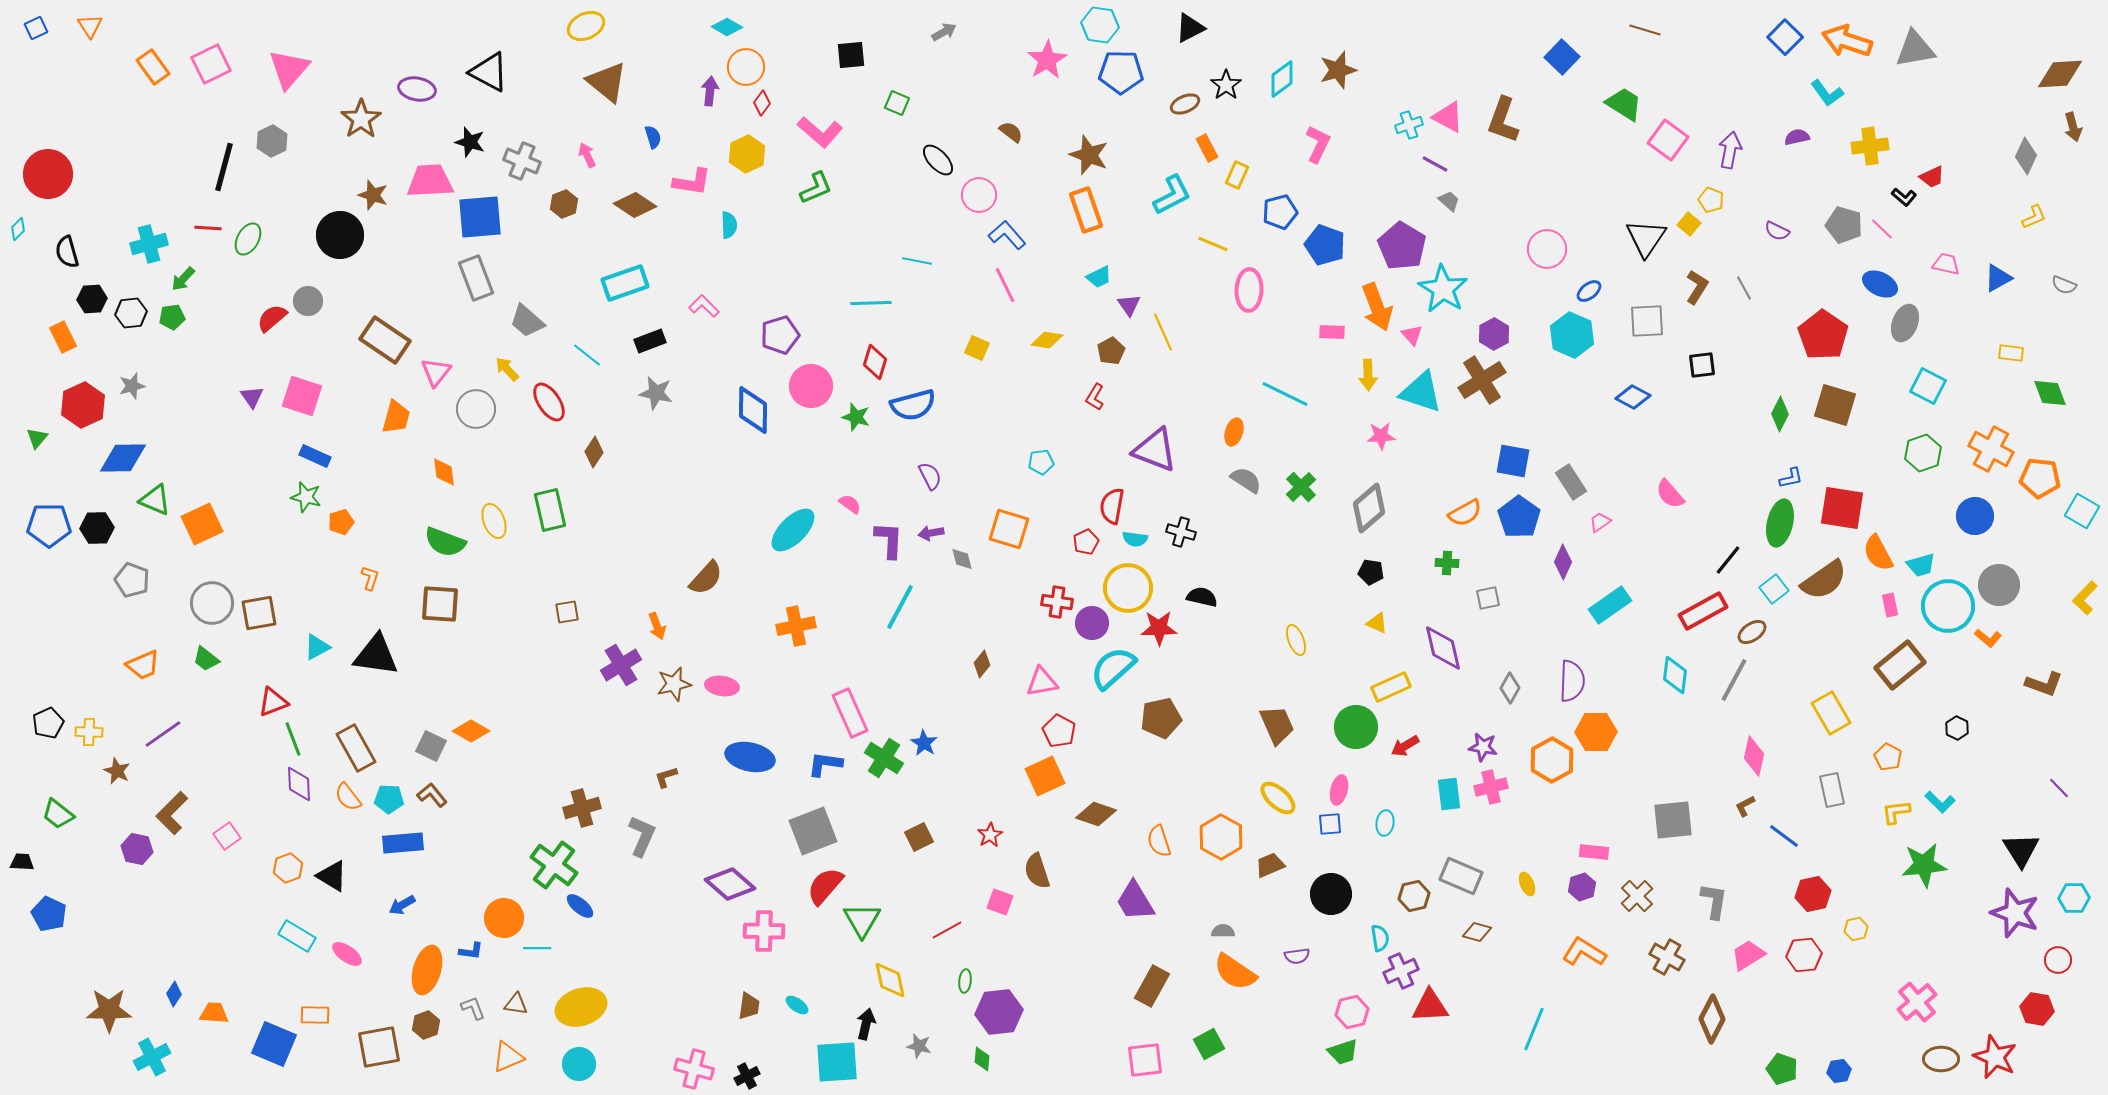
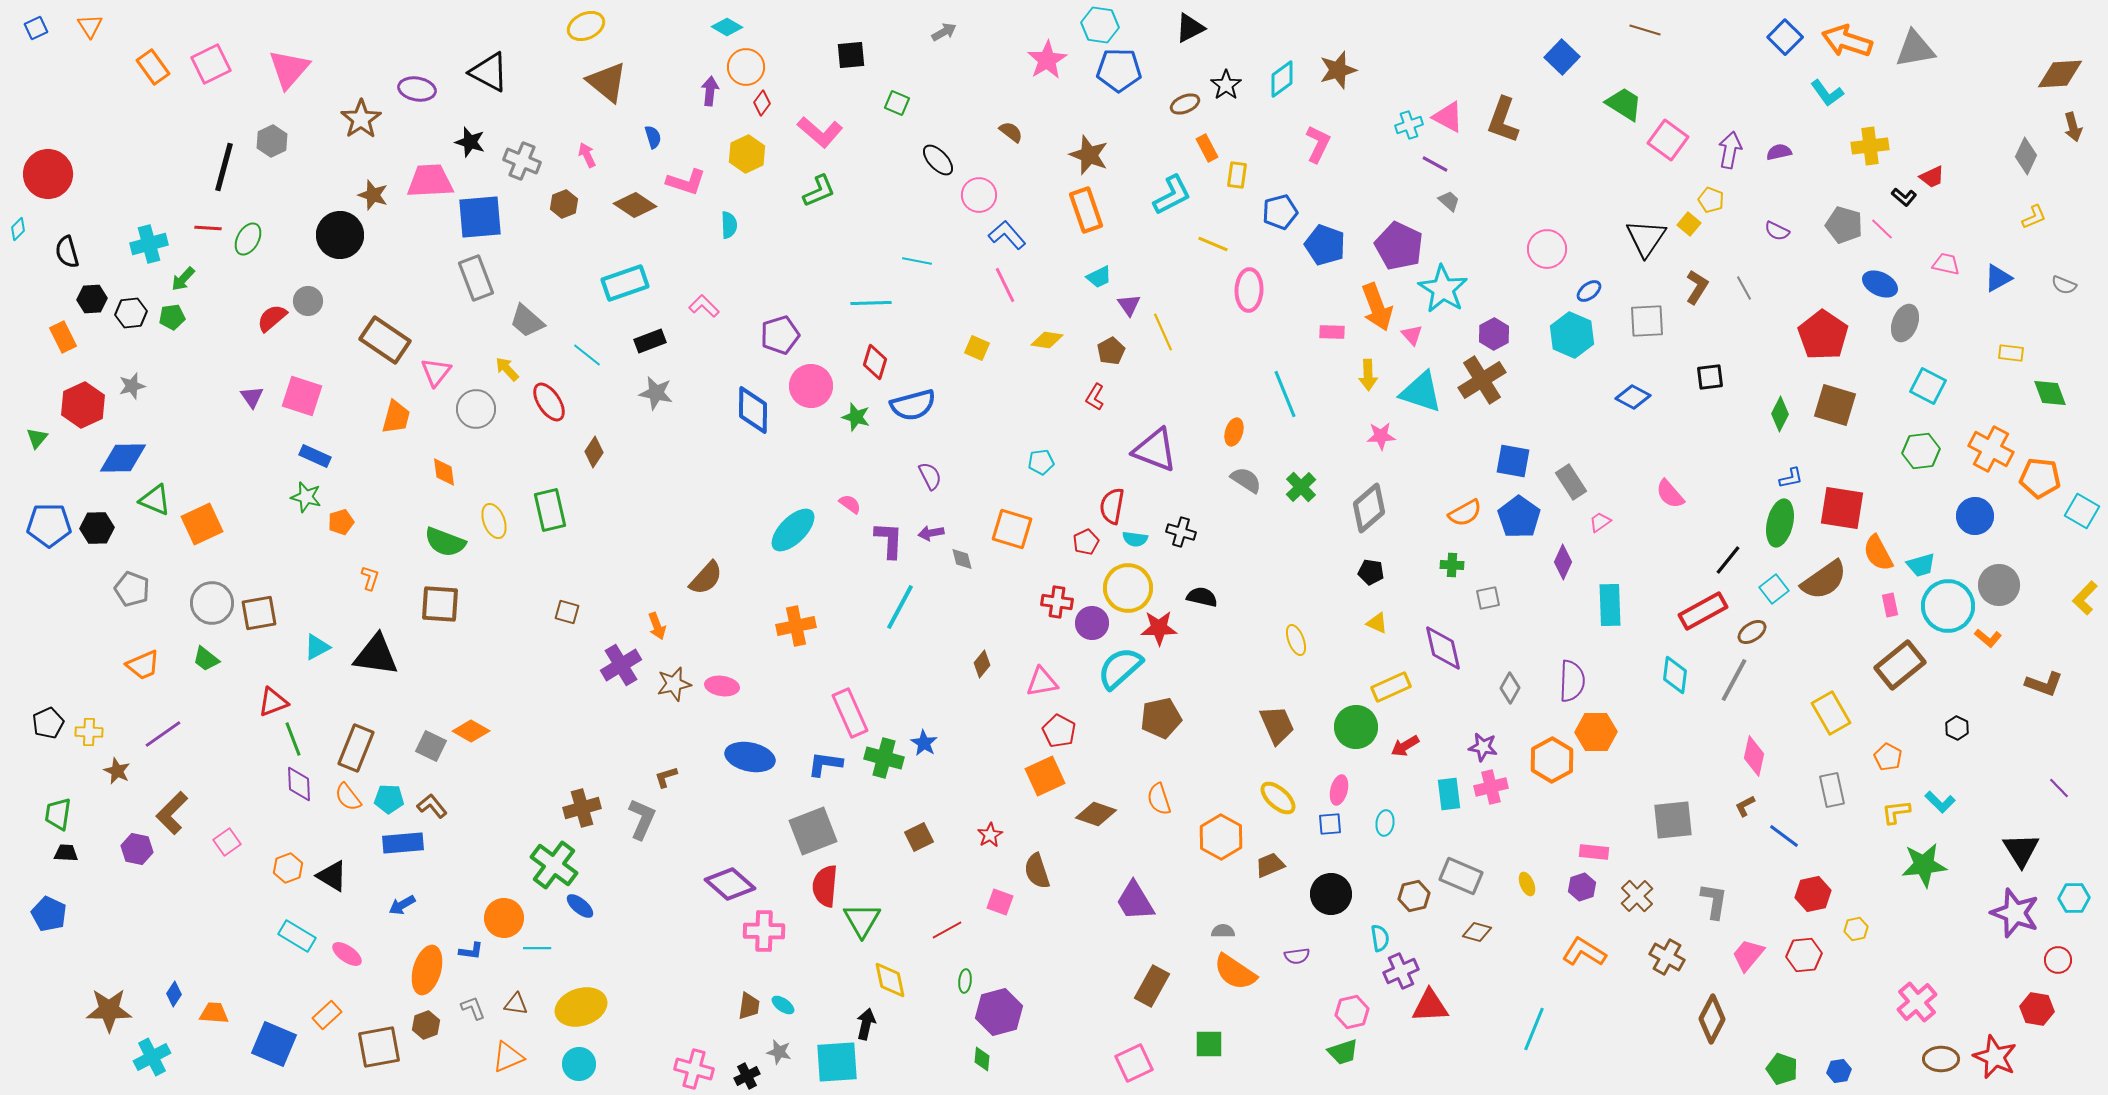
blue pentagon at (1121, 72): moved 2 px left, 2 px up
purple semicircle at (1797, 137): moved 18 px left, 15 px down
yellow rectangle at (1237, 175): rotated 16 degrees counterclockwise
pink L-shape at (692, 182): moved 6 px left; rotated 9 degrees clockwise
green L-shape at (816, 188): moved 3 px right, 3 px down
purple pentagon at (1402, 246): moved 3 px left; rotated 6 degrees counterclockwise
black square at (1702, 365): moved 8 px right, 12 px down
cyan line at (1285, 394): rotated 42 degrees clockwise
green hexagon at (1923, 453): moved 2 px left, 2 px up; rotated 12 degrees clockwise
orange square at (1009, 529): moved 3 px right
green cross at (1447, 563): moved 5 px right, 2 px down
gray pentagon at (132, 580): moved 9 px down
cyan rectangle at (1610, 605): rotated 57 degrees counterclockwise
brown square at (567, 612): rotated 25 degrees clockwise
cyan semicircle at (1113, 668): moved 7 px right
brown rectangle at (356, 748): rotated 51 degrees clockwise
green cross at (884, 758): rotated 18 degrees counterclockwise
brown L-shape at (432, 795): moved 11 px down
green trapezoid at (58, 814): rotated 60 degrees clockwise
pink square at (227, 836): moved 6 px down
gray L-shape at (642, 836): moved 17 px up
orange semicircle at (1159, 841): moved 42 px up
black trapezoid at (22, 862): moved 44 px right, 9 px up
red semicircle at (825, 886): rotated 36 degrees counterclockwise
pink trapezoid at (1748, 955): rotated 18 degrees counterclockwise
cyan ellipse at (797, 1005): moved 14 px left
purple hexagon at (999, 1012): rotated 9 degrees counterclockwise
orange rectangle at (315, 1015): moved 12 px right; rotated 44 degrees counterclockwise
green square at (1209, 1044): rotated 28 degrees clockwise
gray star at (919, 1046): moved 140 px left, 6 px down
pink square at (1145, 1060): moved 11 px left, 3 px down; rotated 18 degrees counterclockwise
